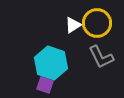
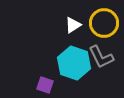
yellow circle: moved 7 px right
cyan hexagon: moved 23 px right
